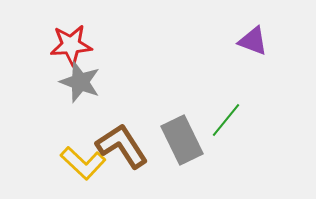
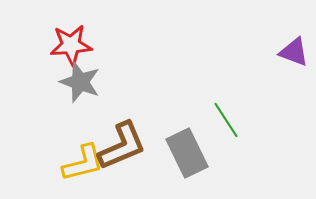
purple triangle: moved 41 px right, 11 px down
green line: rotated 72 degrees counterclockwise
gray rectangle: moved 5 px right, 13 px down
brown L-shape: rotated 100 degrees clockwise
yellow L-shape: rotated 57 degrees counterclockwise
